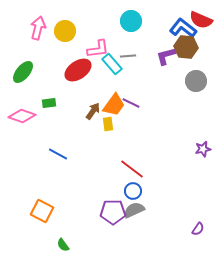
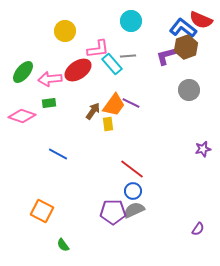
pink arrow: moved 12 px right, 51 px down; rotated 110 degrees counterclockwise
brown hexagon: rotated 25 degrees counterclockwise
gray circle: moved 7 px left, 9 px down
